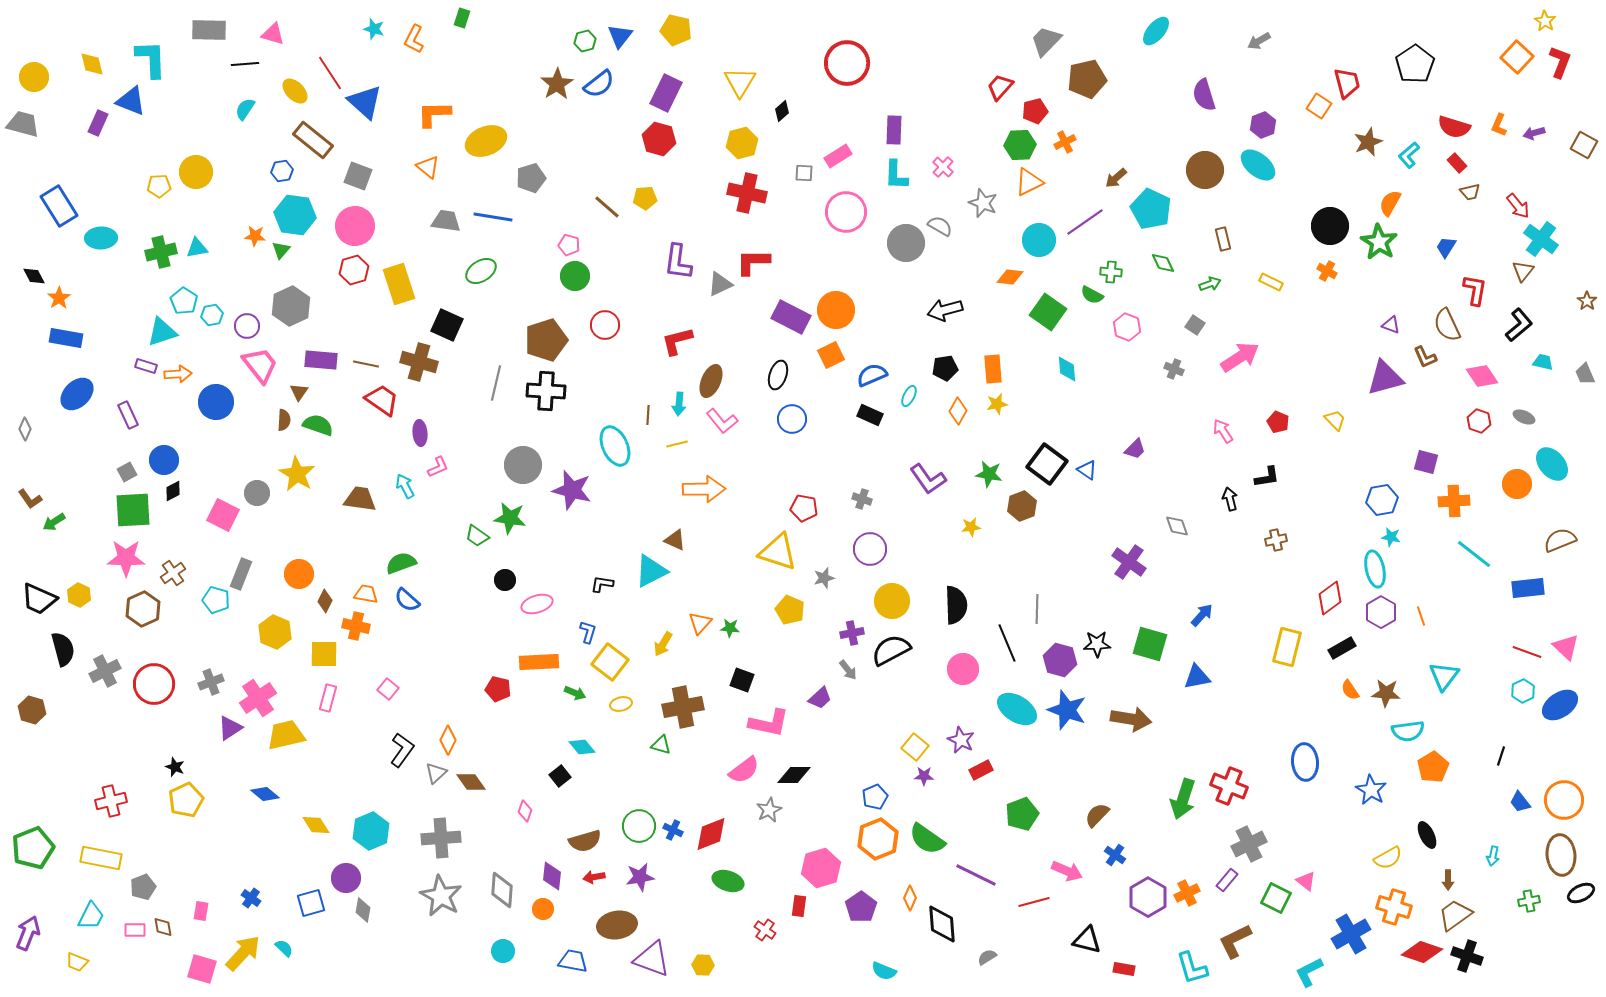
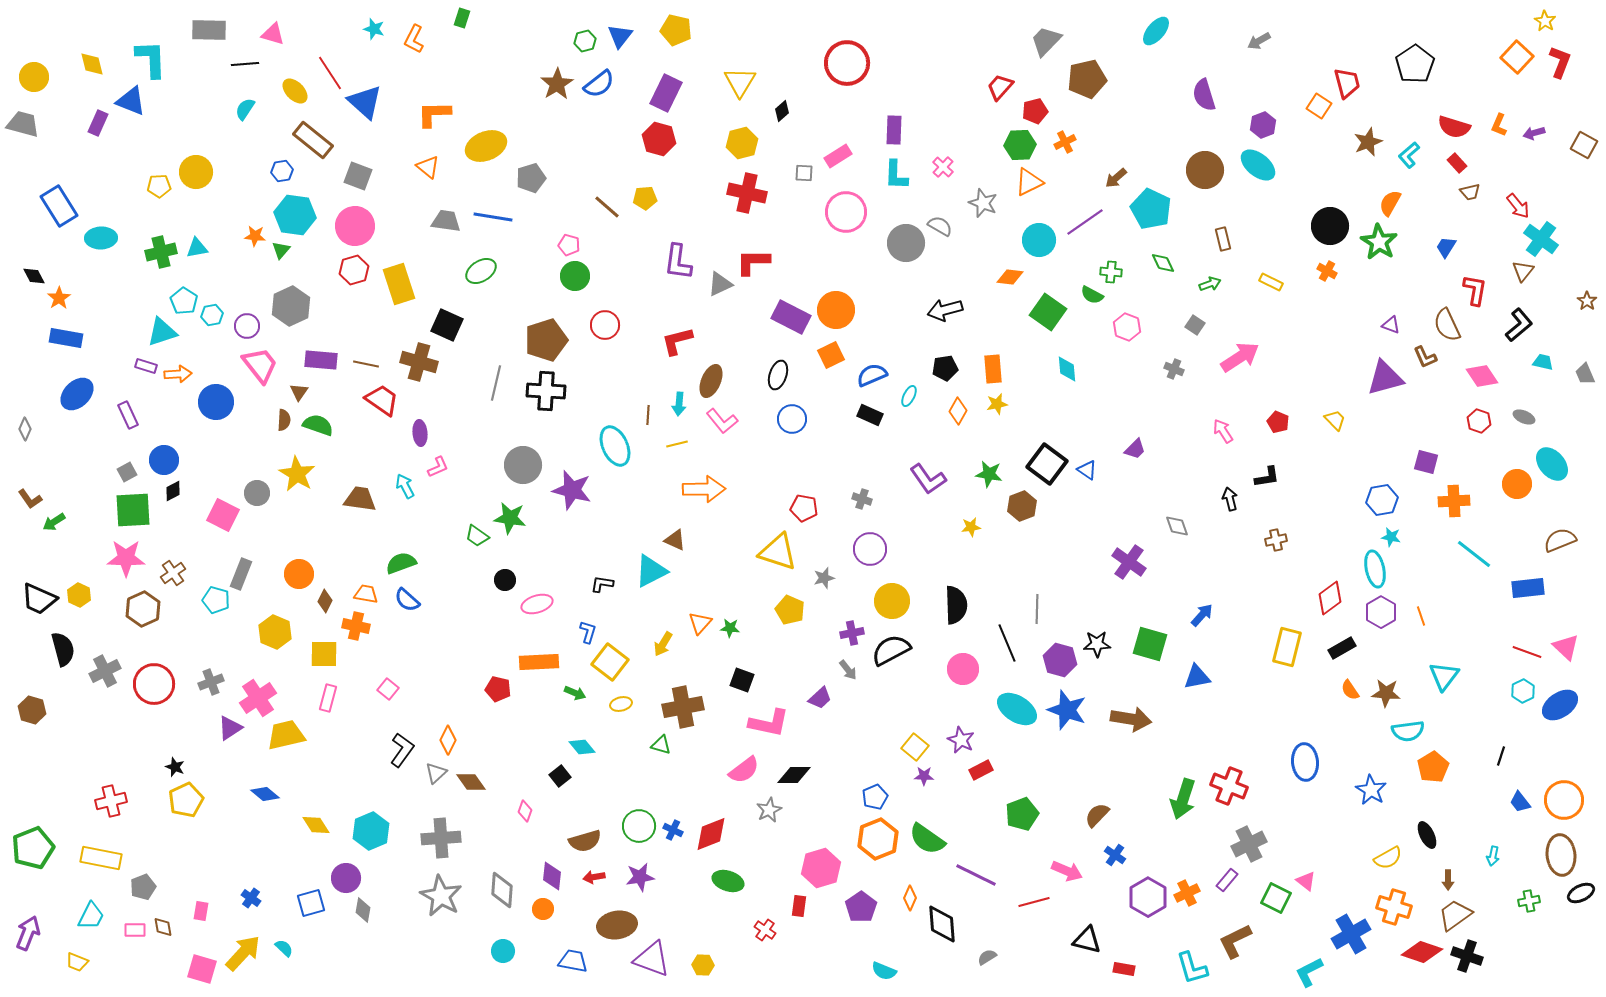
yellow ellipse at (486, 141): moved 5 px down
